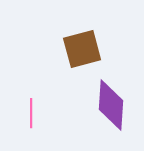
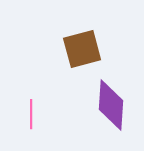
pink line: moved 1 px down
